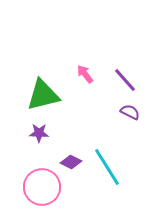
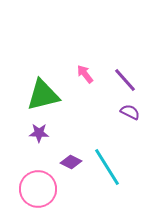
pink circle: moved 4 px left, 2 px down
